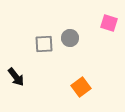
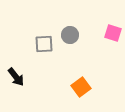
pink square: moved 4 px right, 10 px down
gray circle: moved 3 px up
